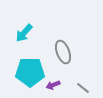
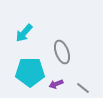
gray ellipse: moved 1 px left
purple arrow: moved 3 px right, 1 px up
